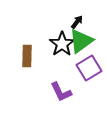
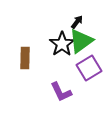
brown rectangle: moved 2 px left, 2 px down
